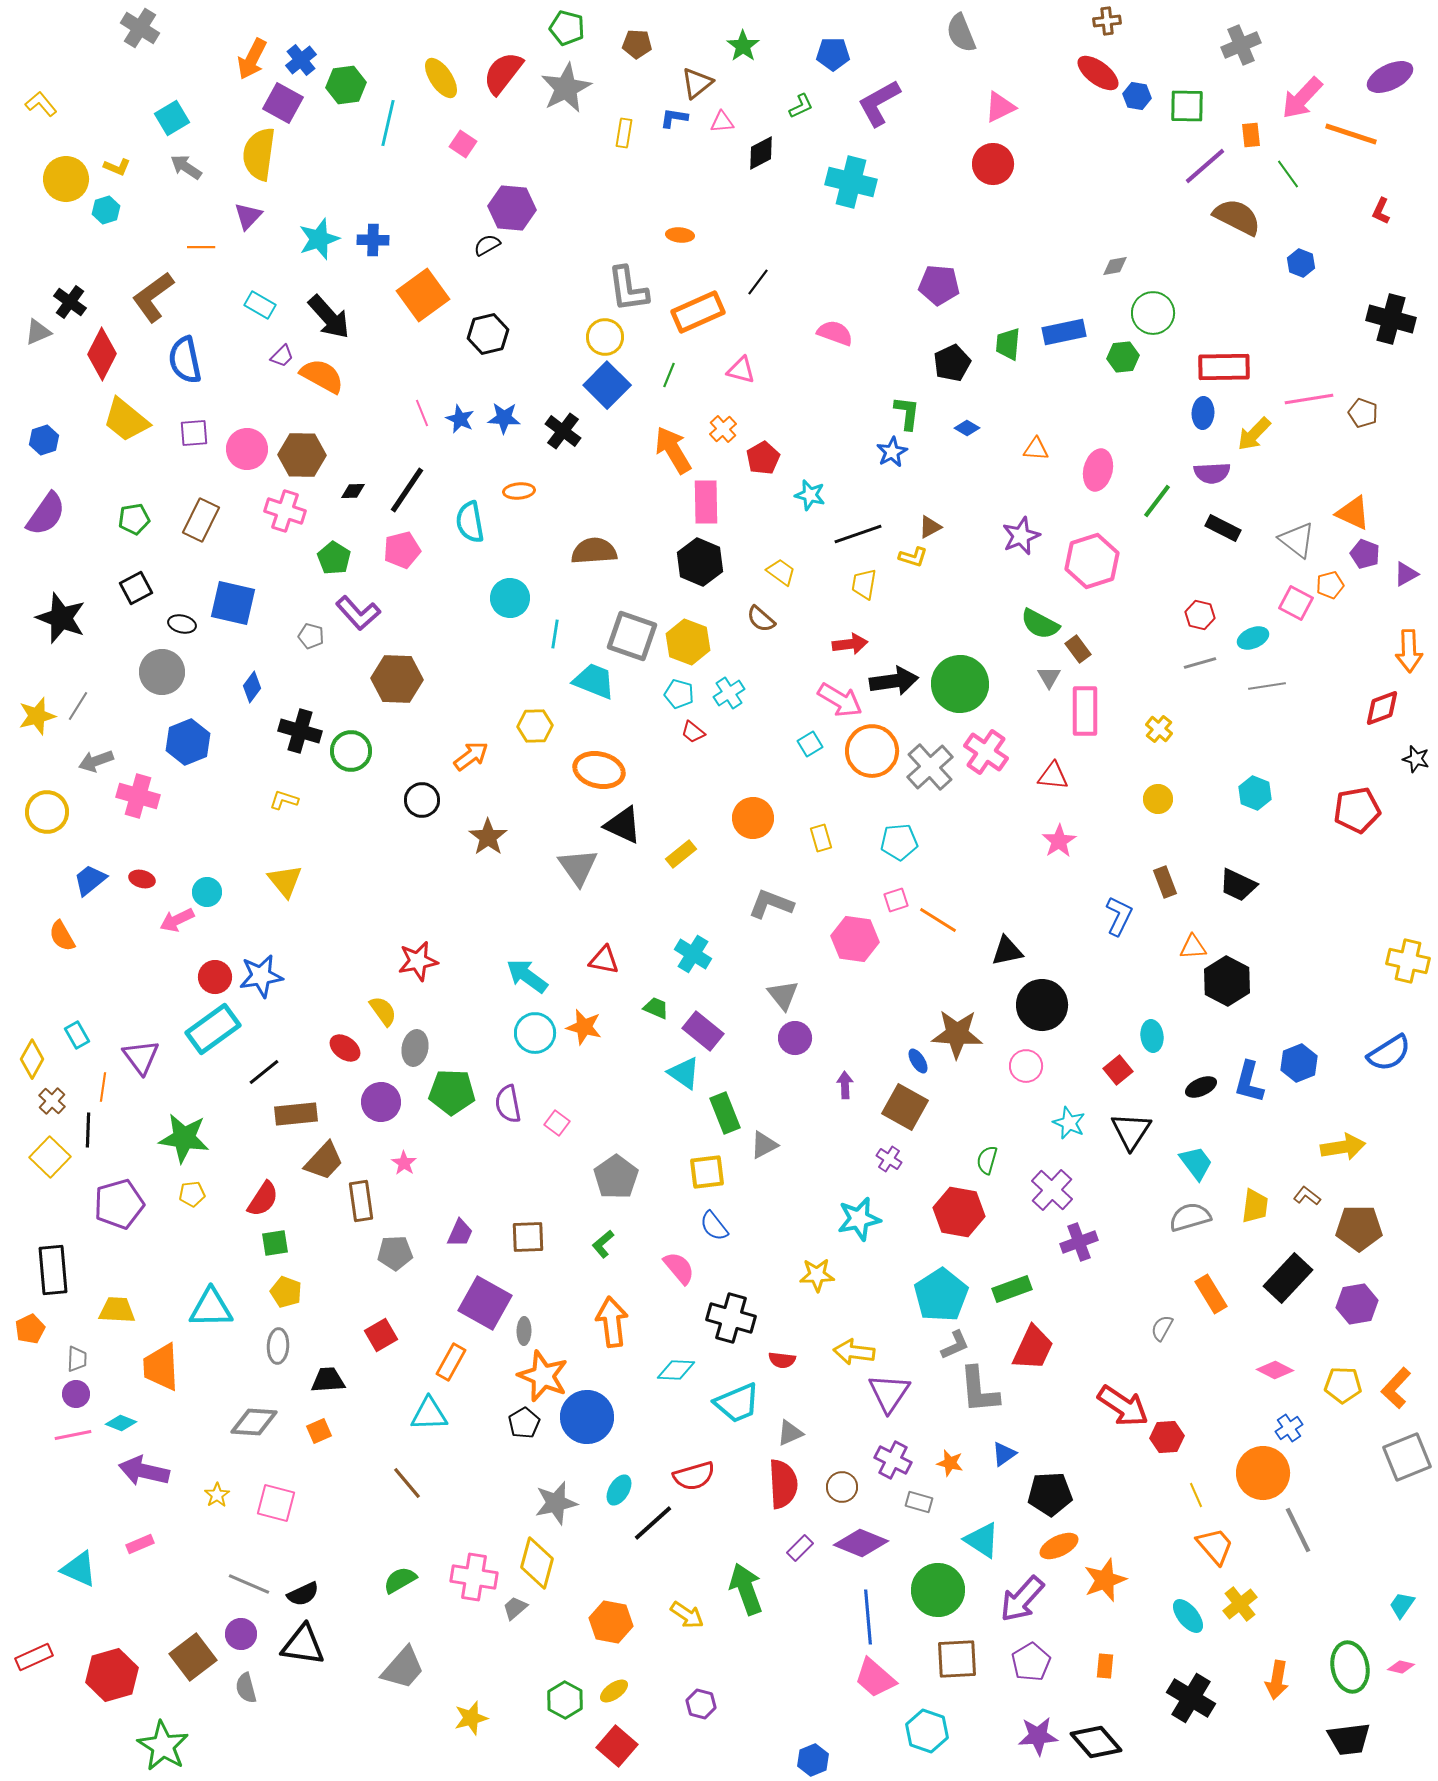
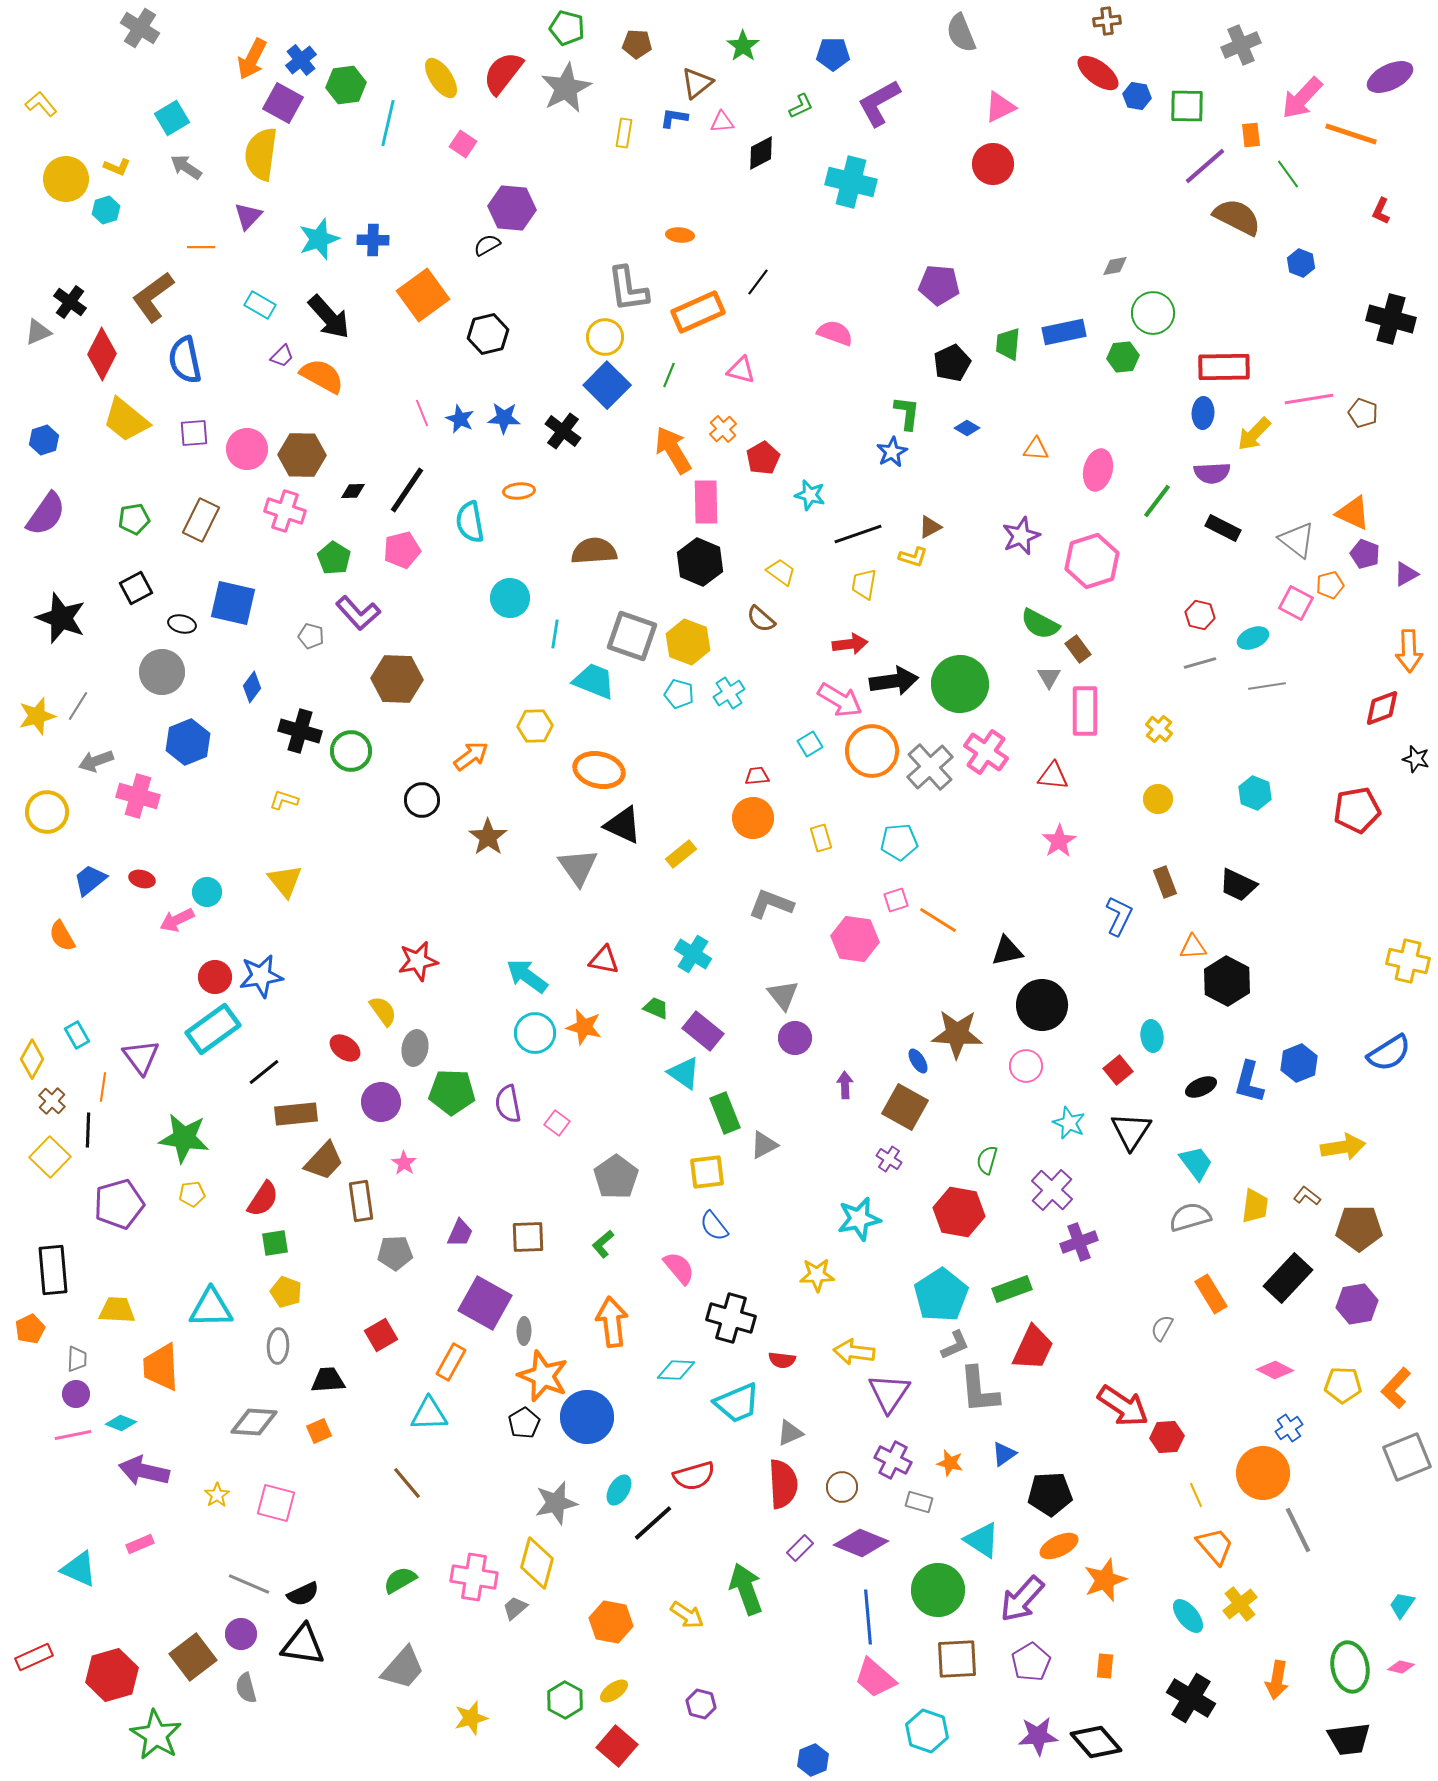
yellow semicircle at (259, 154): moved 2 px right
red trapezoid at (693, 732): moved 64 px right, 44 px down; rotated 135 degrees clockwise
green star at (163, 1746): moved 7 px left, 11 px up
